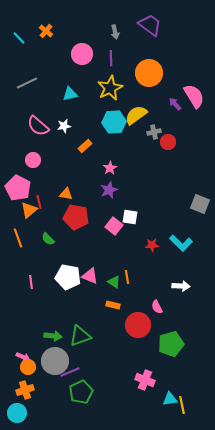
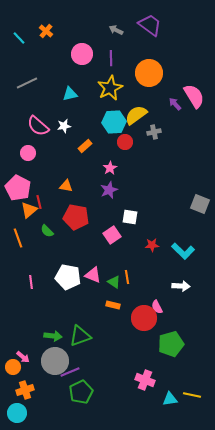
gray arrow at (115, 32): moved 1 px right, 2 px up; rotated 128 degrees clockwise
red circle at (168, 142): moved 43 px left
pink circle at (33, 160): moved 5 px left, 7 px up
orange triangle at (66, 194): moved 8 px up
pink square at (114, 226): moved 2 px left, 9 px down; rotated 18 degrees clockwise
green semicircle at (48, 239): moved 1 px left, 8 px up
cyan L-shape at (181, 243): moved 2 px right, 8 px down
pink triangle at (90, 276): moved 3 px right, 1 px up
red circle at (138, 325): moved 6 px right, 7 px up
pink arrow at (23, 357): rotated 16 degrees clockwise
orange circle at (28, 367): moved 15 px left
yellow line at (182, 405): moved 10 px right, 10 px up; rotated 66 degrees counterclockwise
